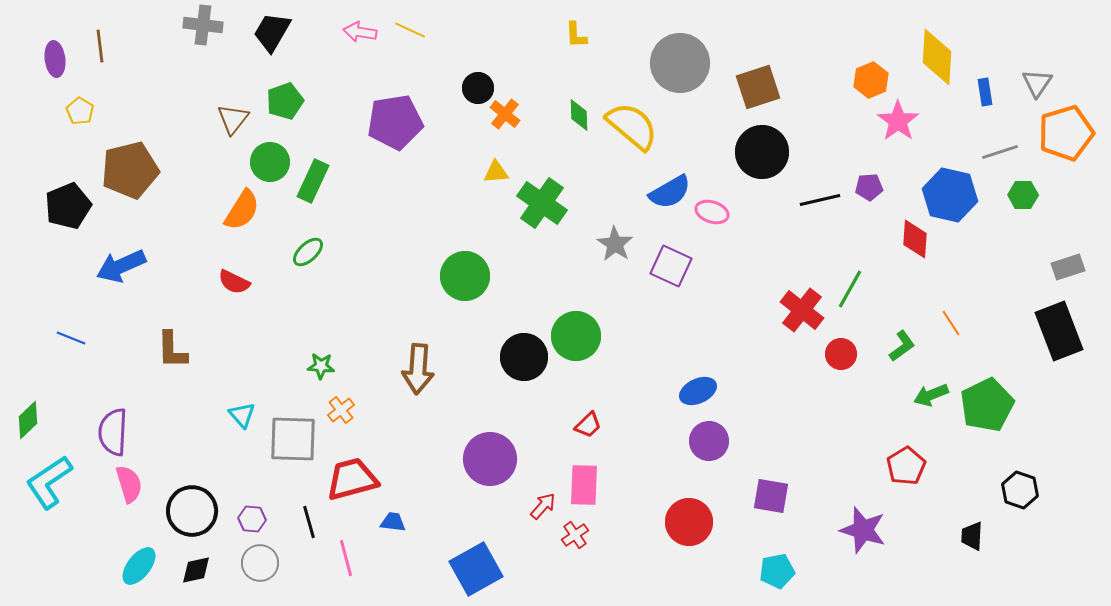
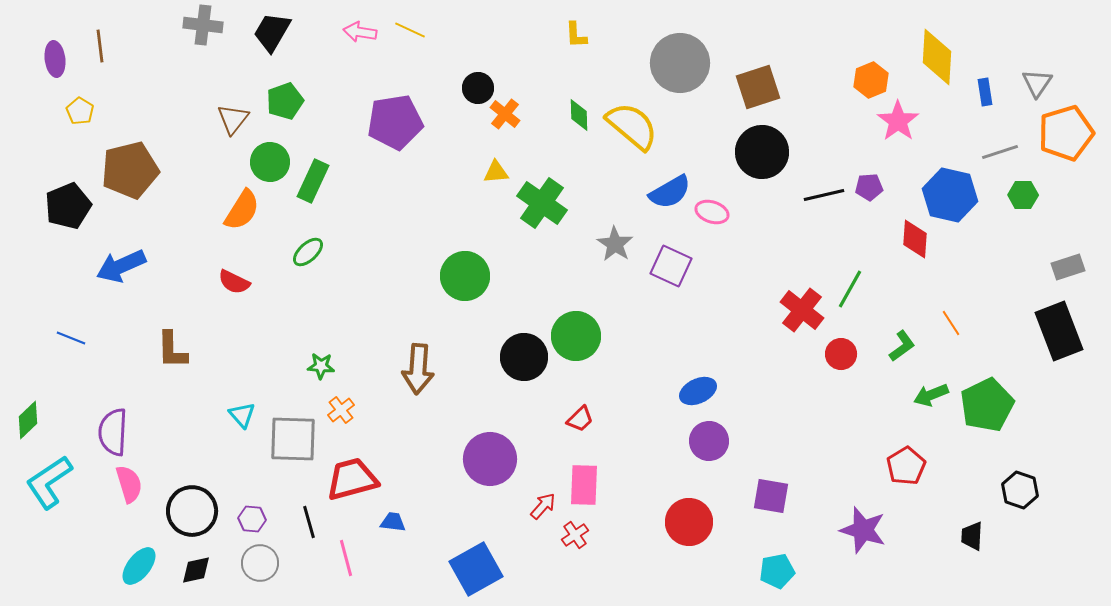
black line at (820, 200): moved 4 px right, 5 px up
red trapezoid at (588, 425): moved 8 px left, 6 px up
